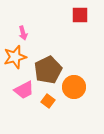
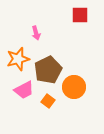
pink arrow: moved 13 px right
orange star: moved 3 px right, 2 px down
